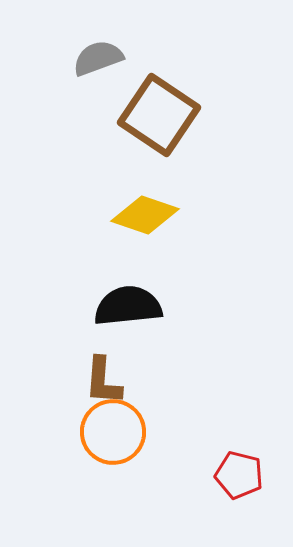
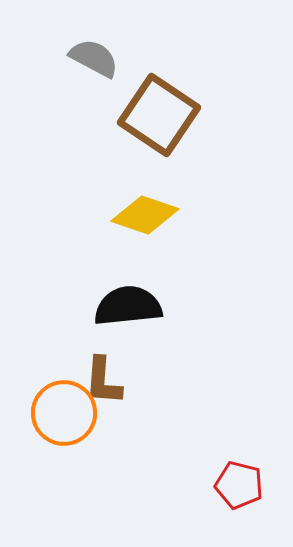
gray semicircle: moved 4 px left; rotated 48 degrees clockwise
orange circle: moved 49 px left, 19 px up
red pentagon: moved 10 px down
